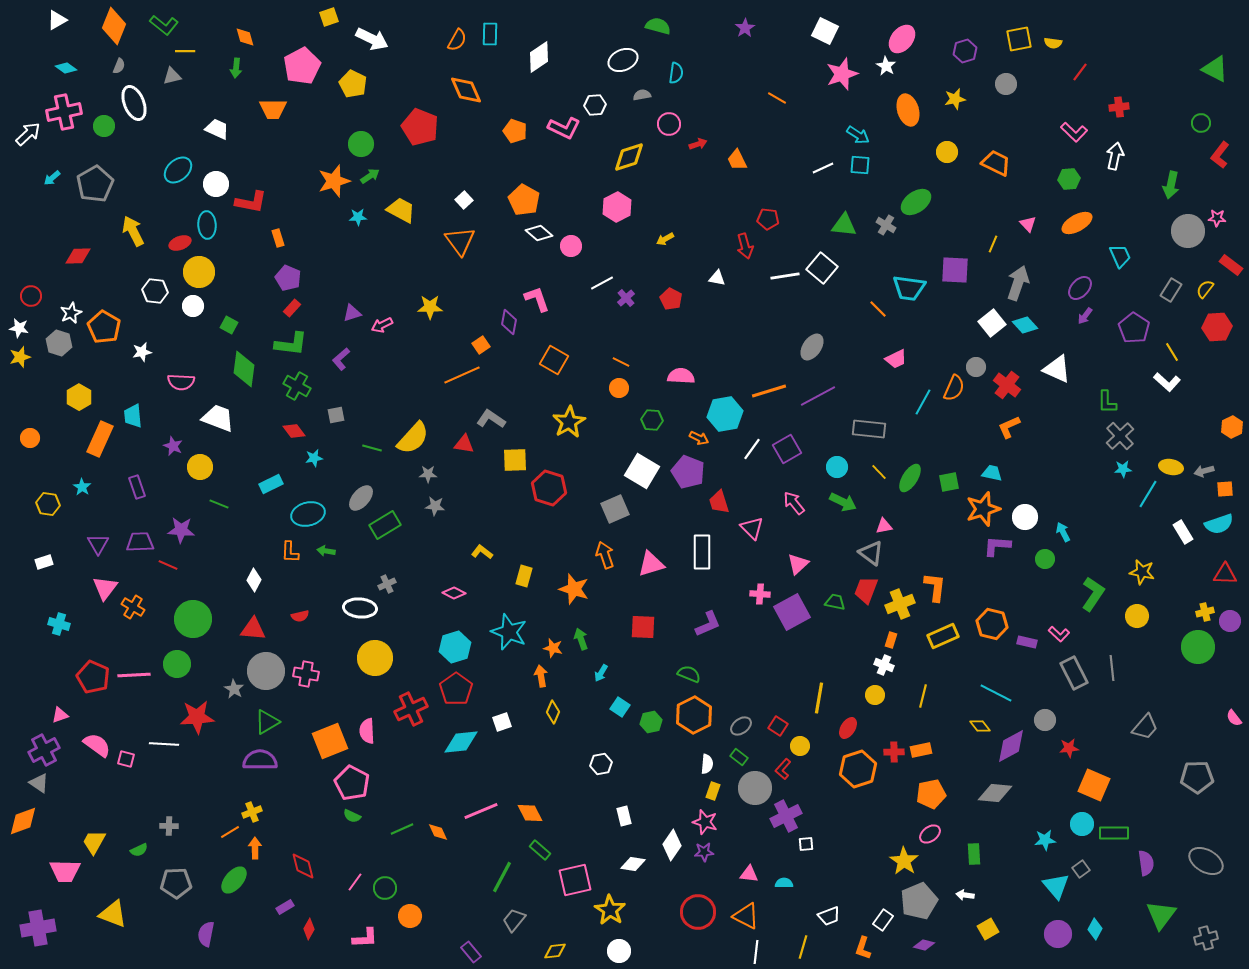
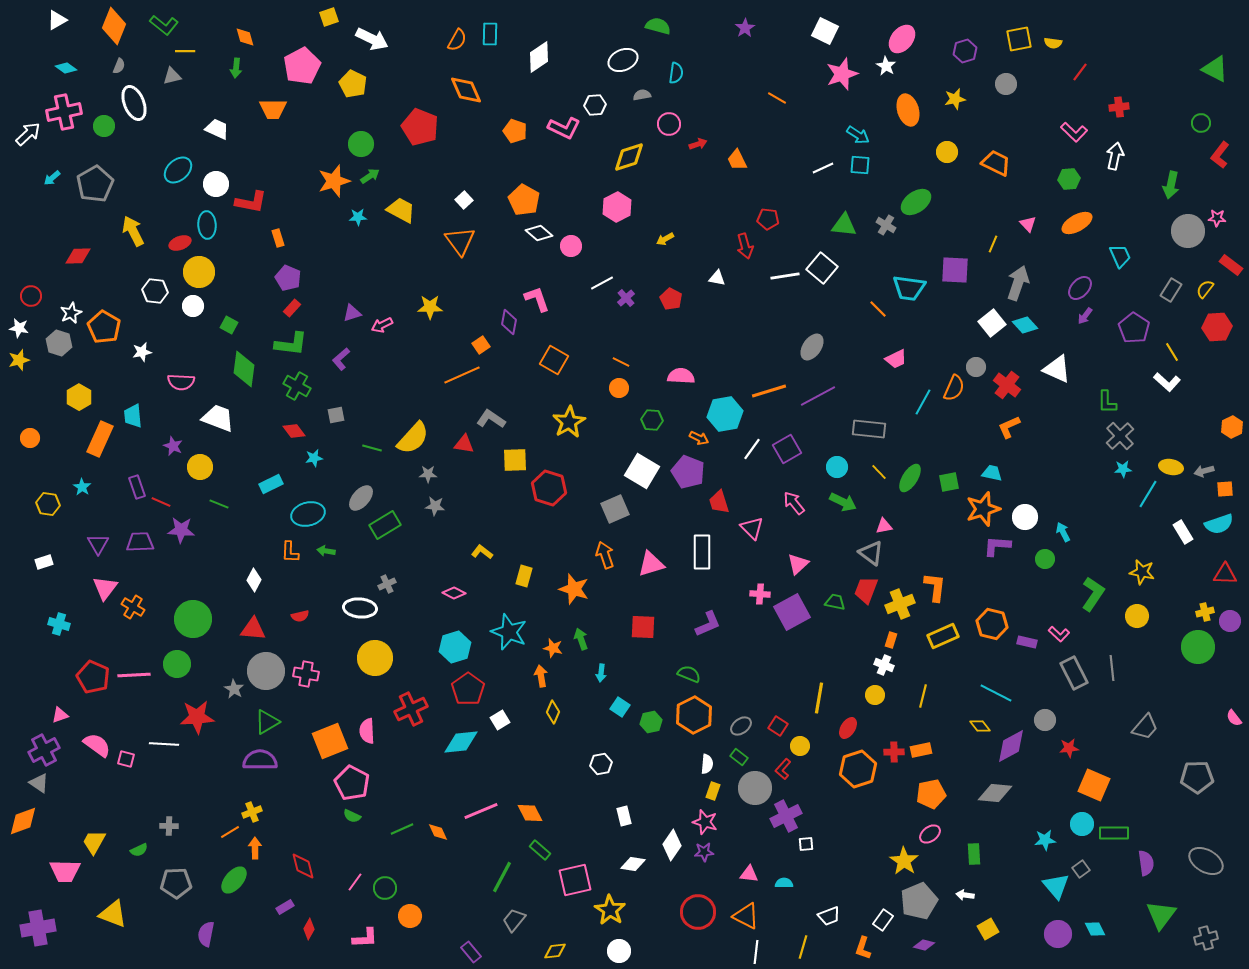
yellow star at (20, 357): moved 1 px left, 3 px down
red line at (168, 565): moved 7 px left, 63 px up
cyan arrow at (601, 673): rotated 24 degrees counterclockwise
red pentagon at (456, 689): moved 12 px right
white square at (502, 722): moved 2 px left, 2 px up; rotated 12 degrees counterclockwise
cyan diamond at (1095, 929): rotated 55 degrees counterclockwise
